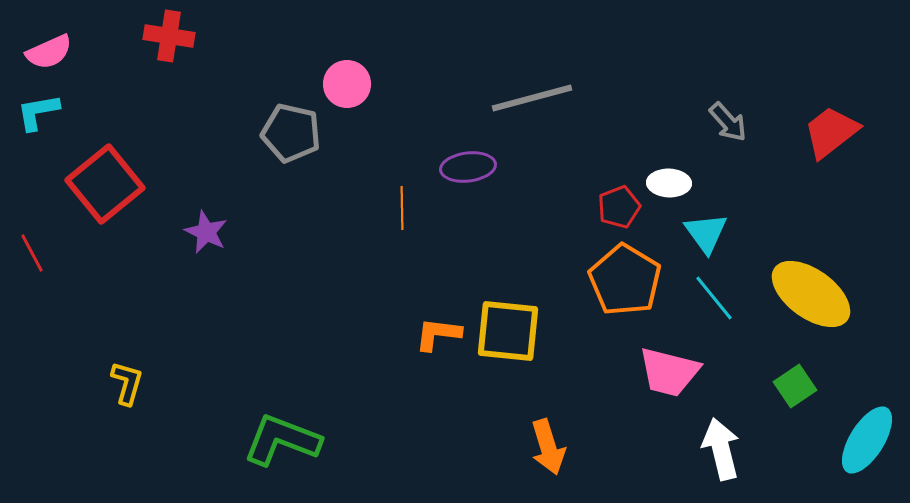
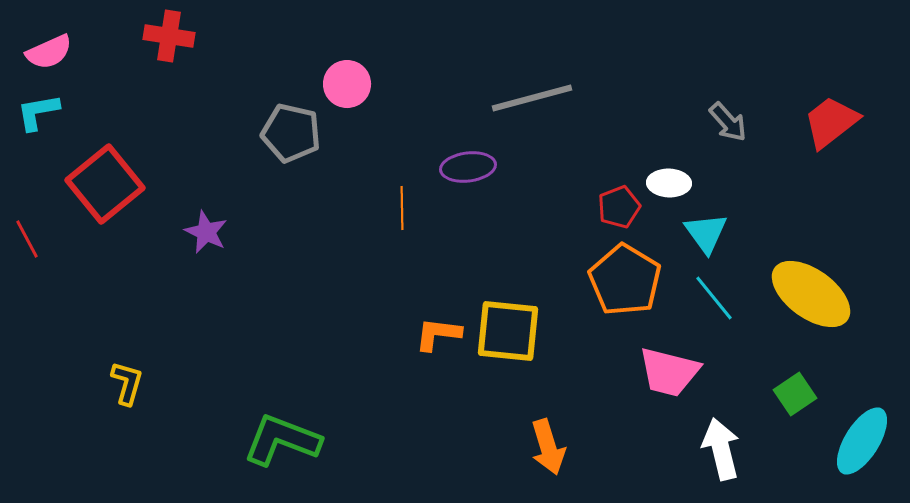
red trapezoid: moved 10 px up
red line: moved 5 px left, 14 px up
green square: moved 8 px down
cyan ellipse: moved 5 px left, 1 px down
